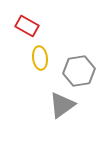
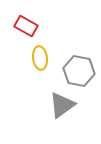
red rectangle: moved 1 px left
gray hexagon: rotated 20 degrees clockwise
